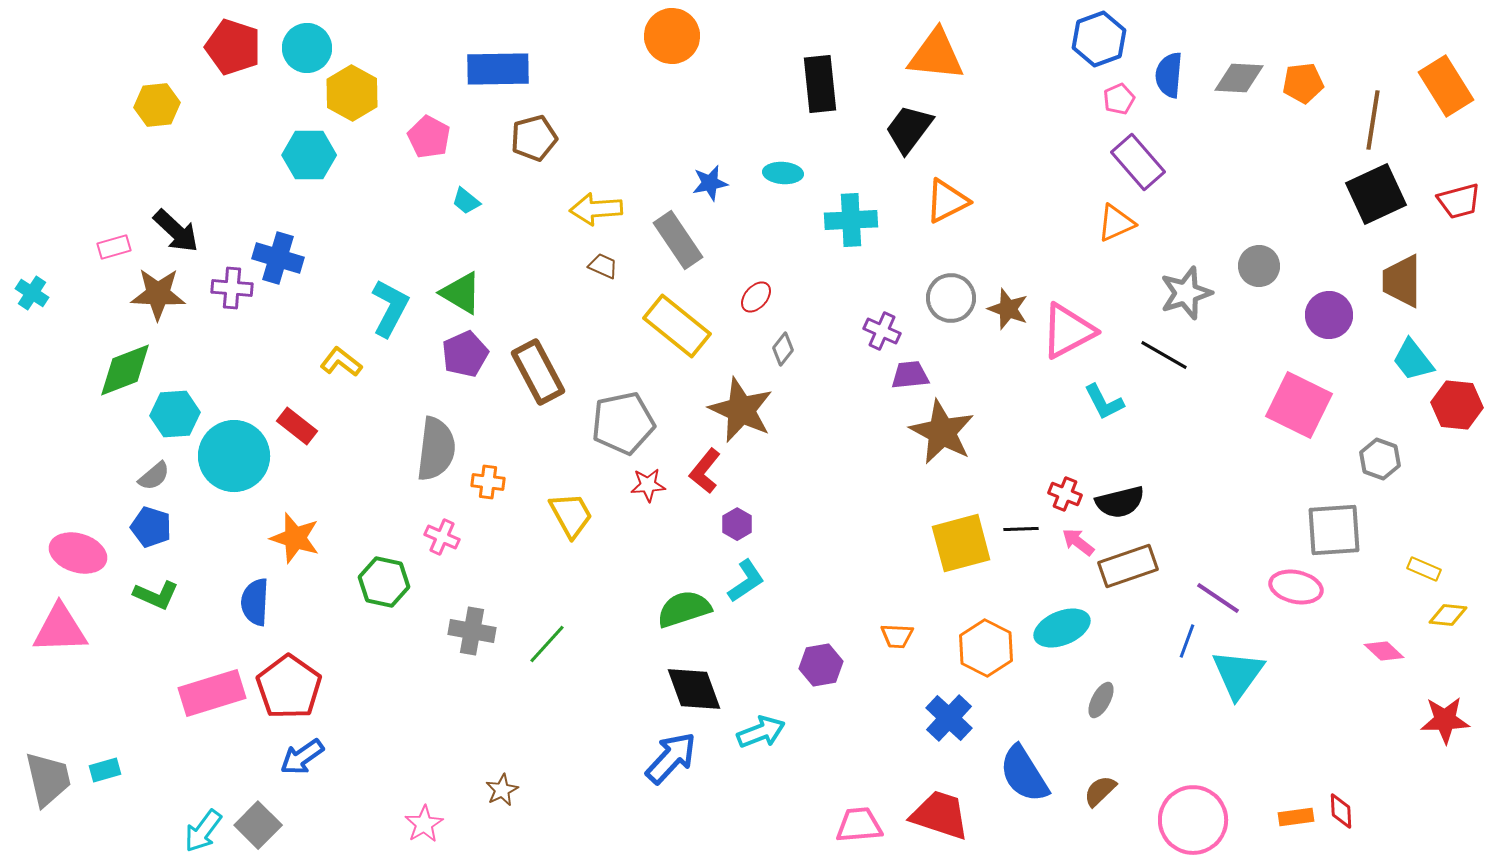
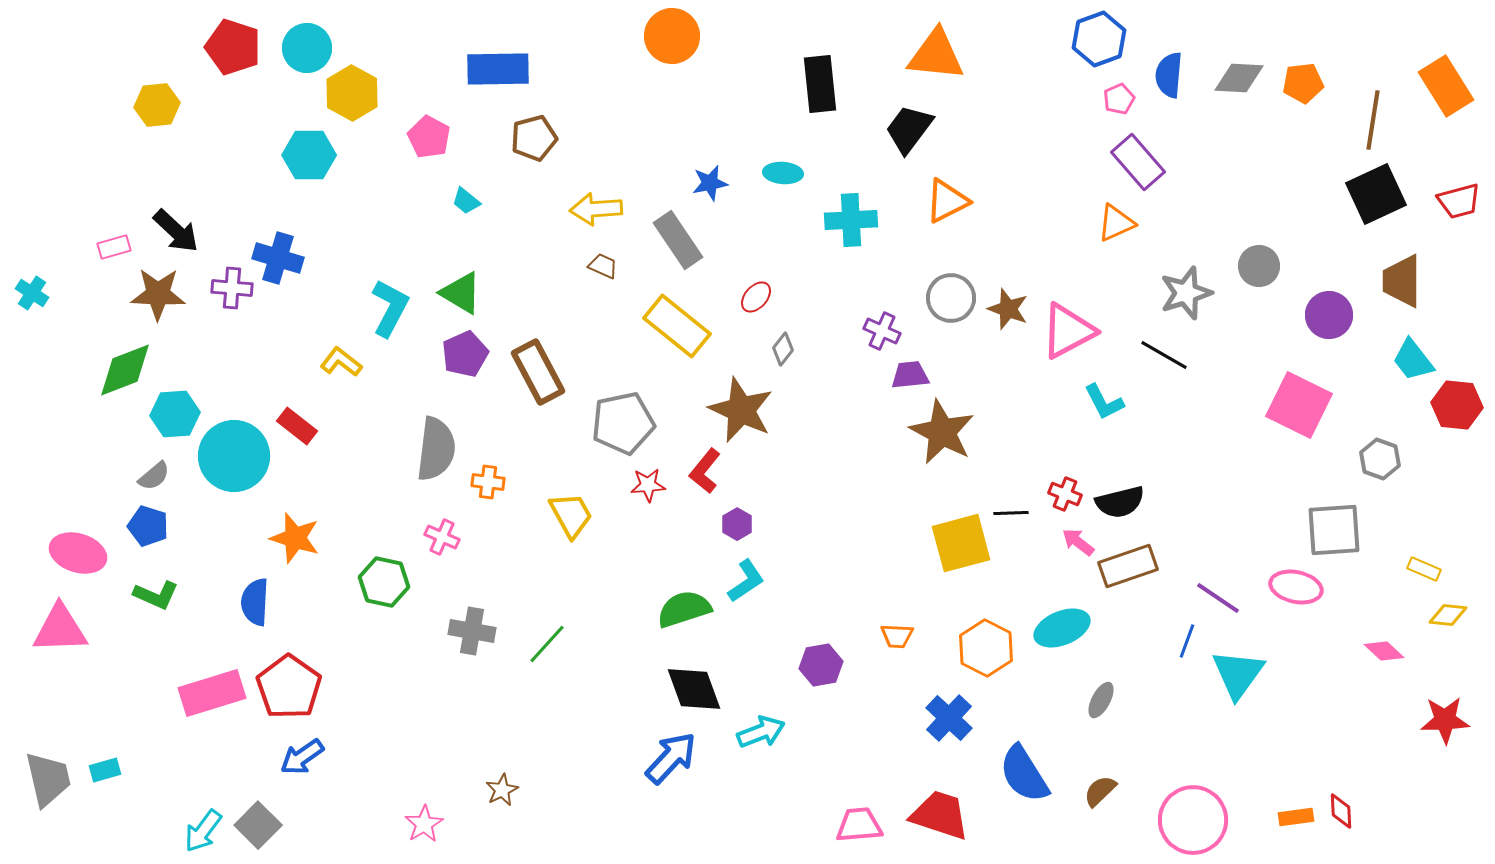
blue pentagon at (151, 527): moved 3 px left, 1 px up
black line at (1021, 529): moved 10 px left, 16 px up
